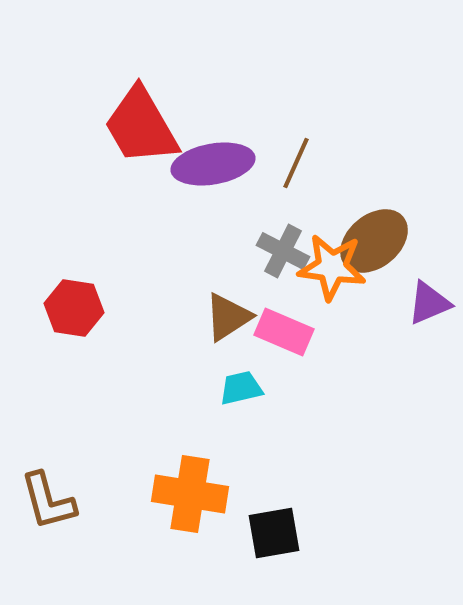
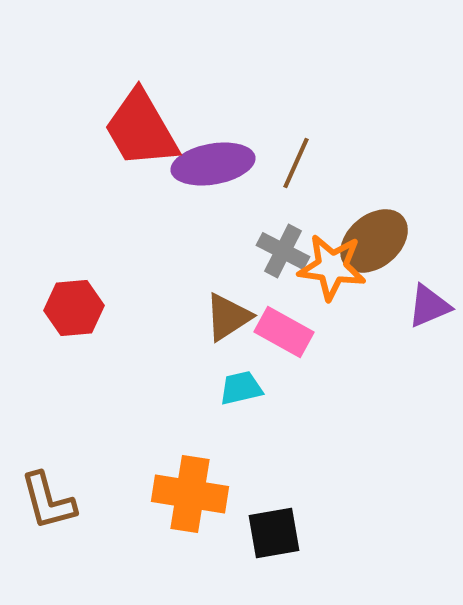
red trapezoid: moved 3 px down
purple triangle: moved 3 px down
red hexagon: rotated 14 degrees counterclockwise
pink rectangle: rotated 6 degrees clockwise
